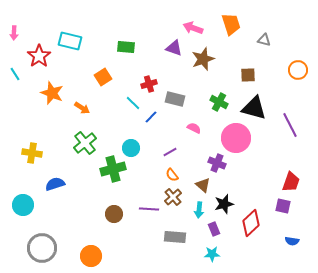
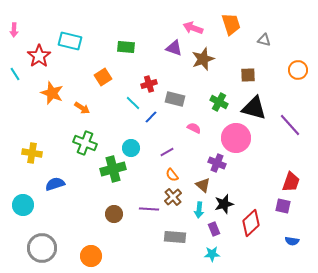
pink arrow at (14, 33): moved 3 px up
purple line at (290, 125): rotated 15 degrees counterclockwise
green cross at (85, 143): rotated 30 degrees counterclockwise
purple line at (170, 152): moved 3 px left
